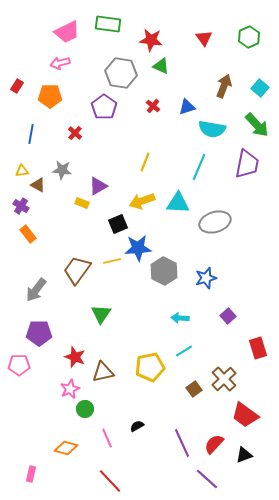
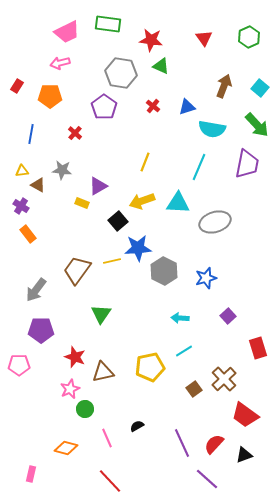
black square at (118, 224): moved 3 px up; rotated 18 degrees counterclockwise
purple pentagon at (39, 333): moved 2 px right, 3 px up
